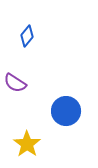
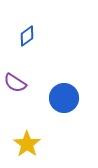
blue diamond: rotated 15 degrees clockwise
blue circle: moved 2 px left, 13 px up
